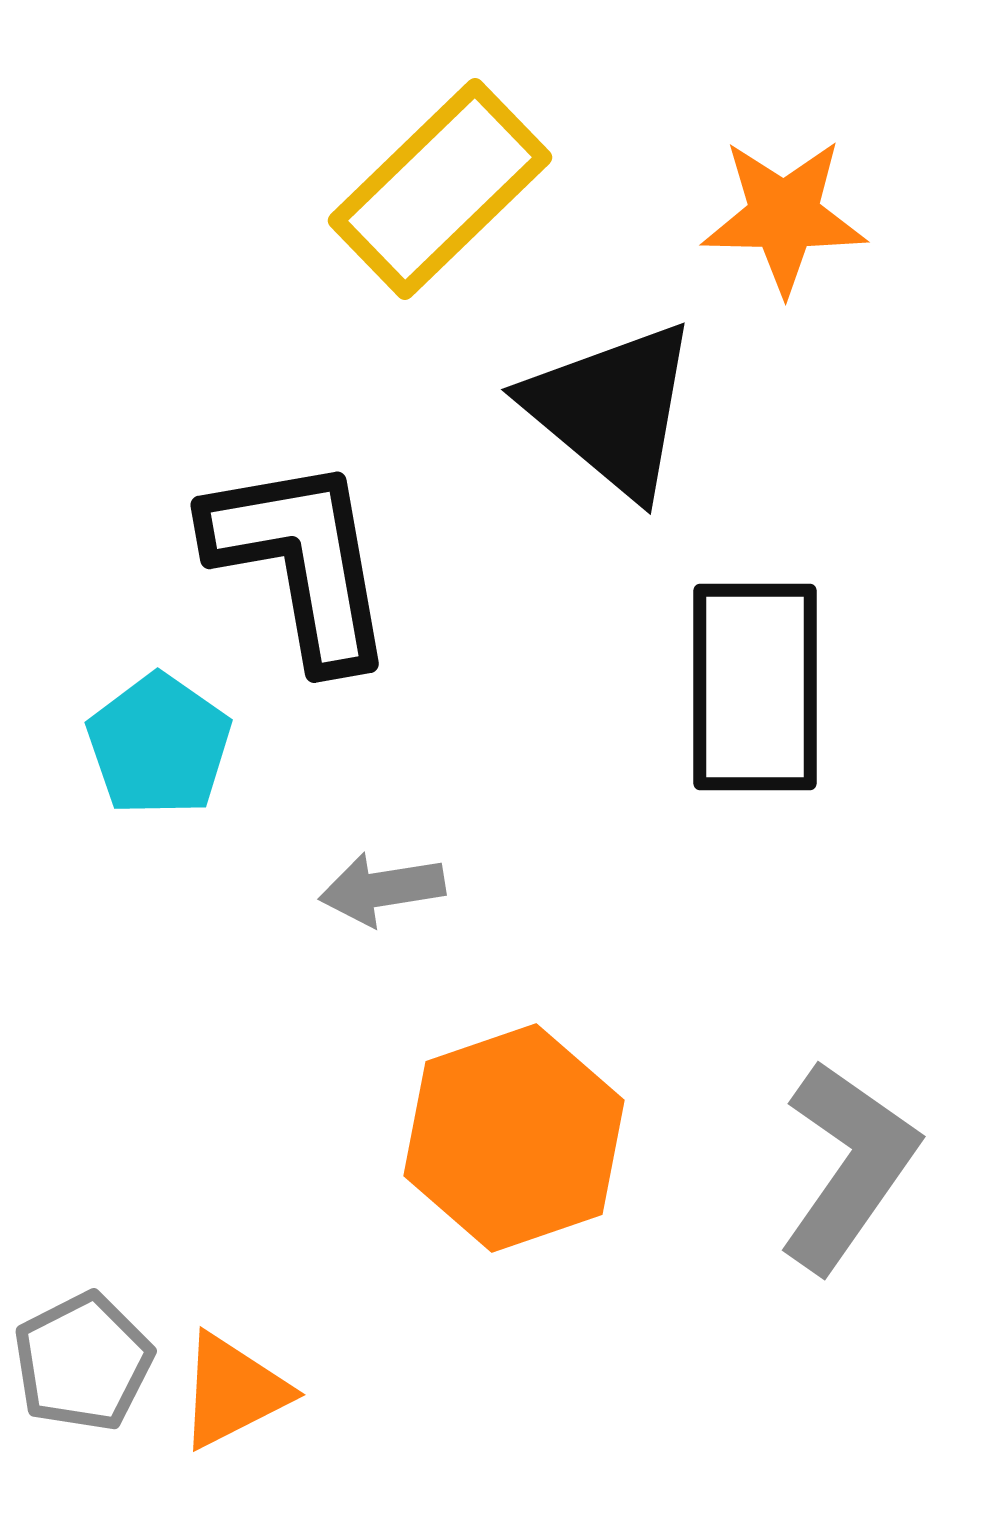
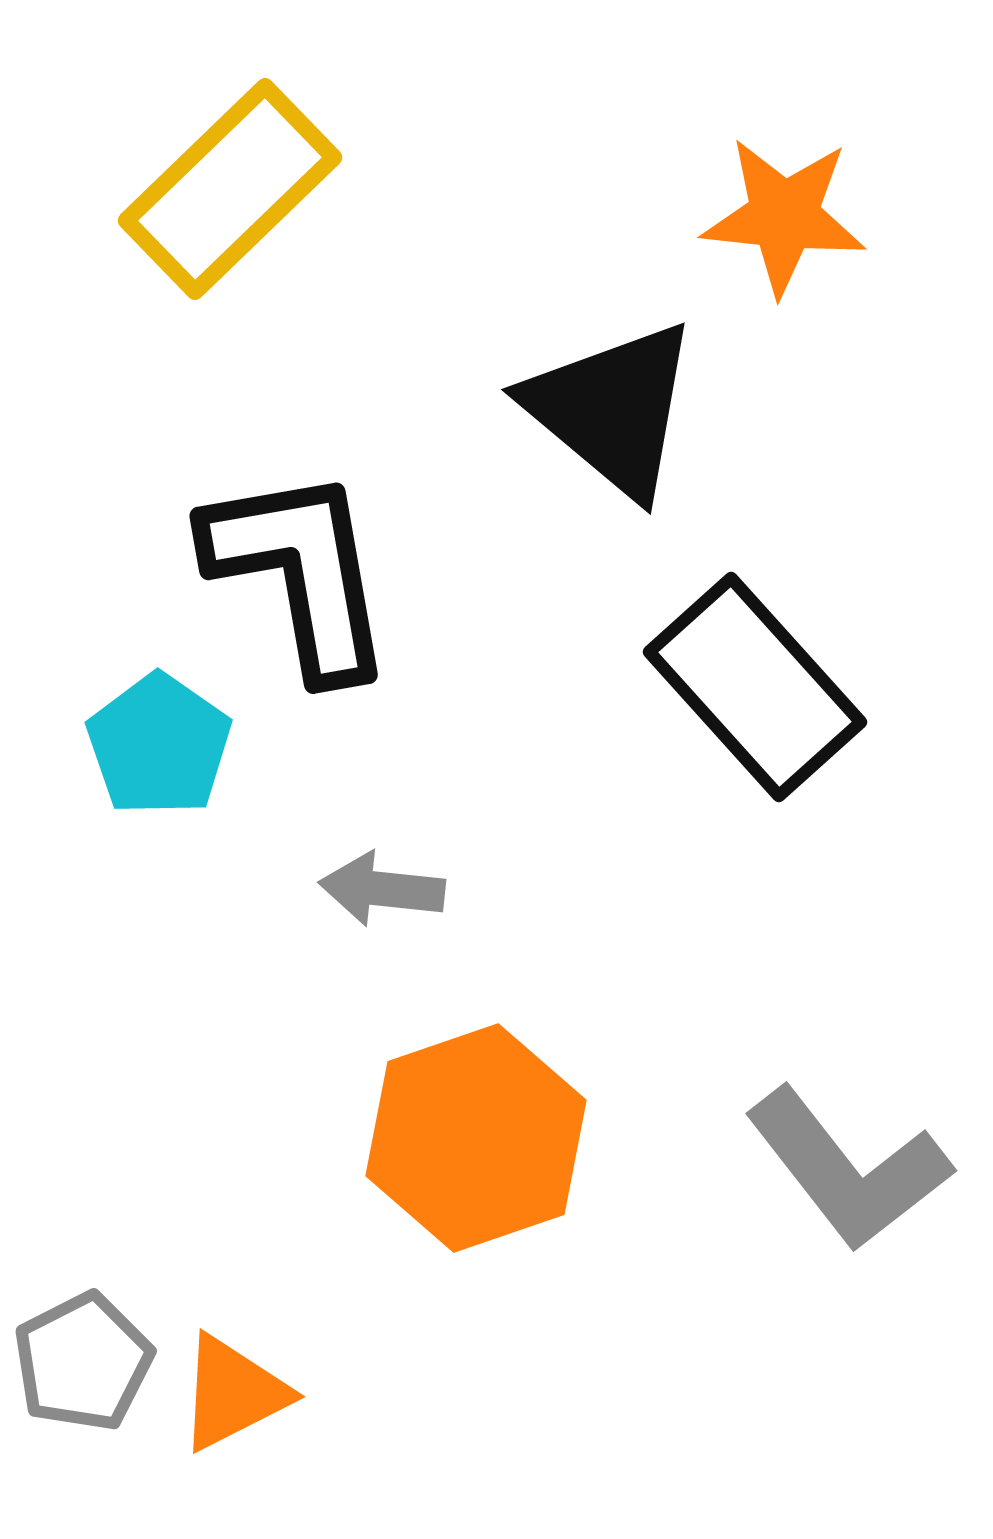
yellow rectangle: moved 210 px left
orange star: rotated 5 degrees clockwise
black L-shape: moved 1 px left, 11 px down
black rectangle: rotated 42 degrees counterclockwise
gray arrow: rotated 15 degrees clockwise
orange hexagon: moved 38 px left
gray L-shape: moved 3 px down; rotated 107 degrees clockwise
orange triangle: moved 2 px down
